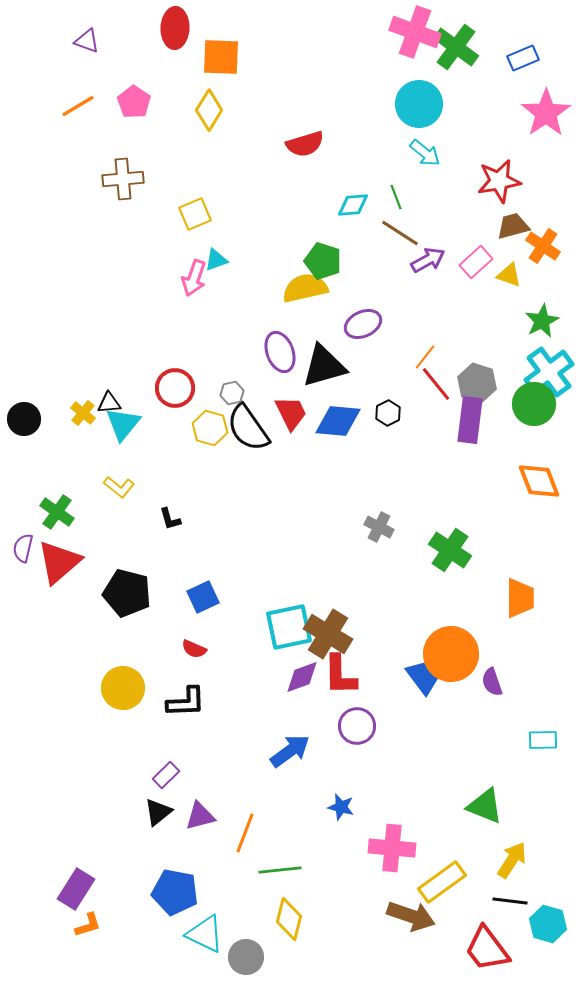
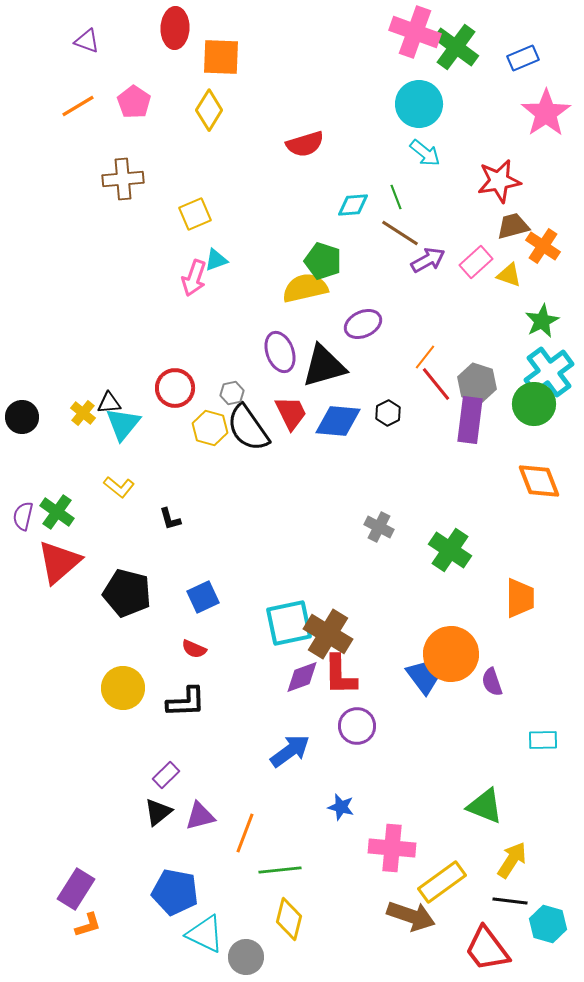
black circle at (24, 419): moved 2 px left, 2 px up
purple semicircle at (23, 548): moved 32 px up
cyan square at (289, 627): moved 4 px up
